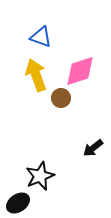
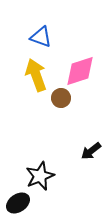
black arrow: moved 2 px left, 3 px down
